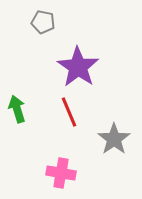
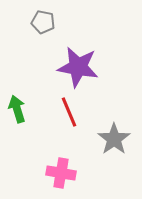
purple star: rotated 24 degrees counterclockwise
